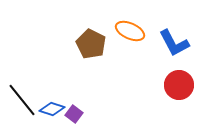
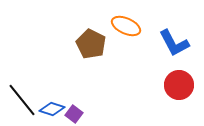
orange ellipse: moved 4 px left, 5 px up
